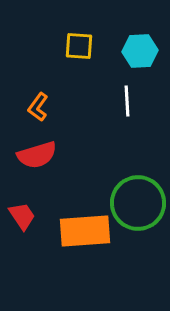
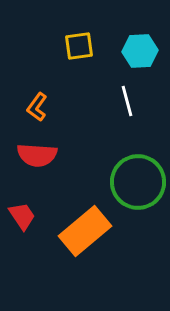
yellow square: rotated 12 degrees counterclockwise
white line: rotated 12 degrees counterclockwise
orange L-shape: moved 1 px left
red semicircle: rotated 21 degrees clockwise
green circle: moved 21 px up
orange rectangle: rotated 36 degrees counterclockwise
